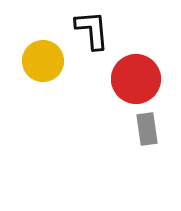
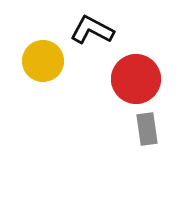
black L-shape: rotated 57 degrees counterclockwise
